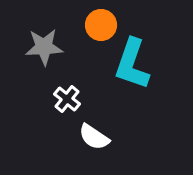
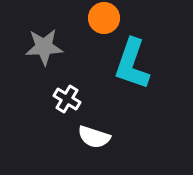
orange circle: moved 3 px right, 7 px up
white cross: rotated 8 degrees counterclockwise
white semicircle: rotated 16 degrees counterclockwise
